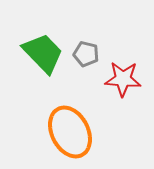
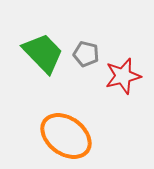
red star: moved 3 px up; rotated 18 degrees counterclockwise
orange ellipse: moved 4 px left, 4 px down; rotated 27 degrees counterclockwise
